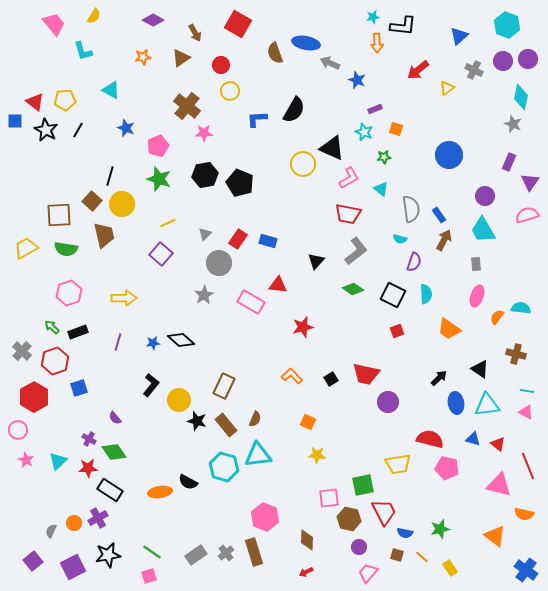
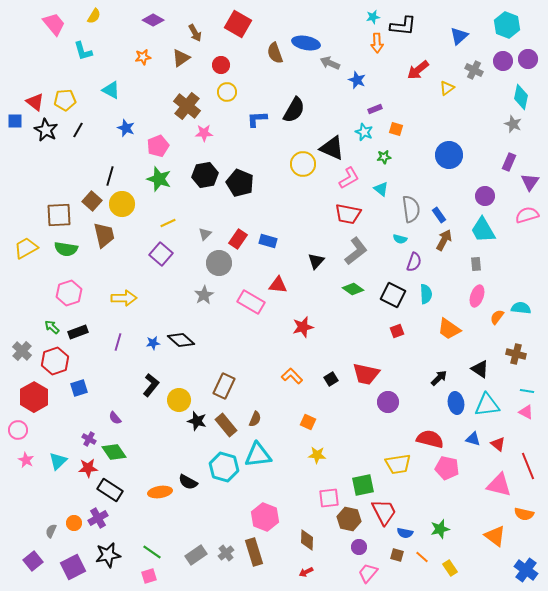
yellow circle at (230, 91): moved 3 px left, 1 px down
